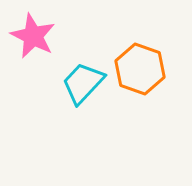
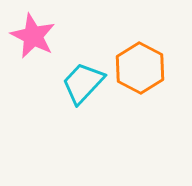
orange hexagon: moved 1 px up; rotated 9 degrees clockwise
